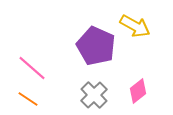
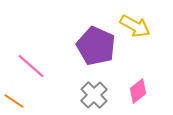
pink line: moved 1 px left, 2 px up
orange line: moved 14 px left, 2 px down
